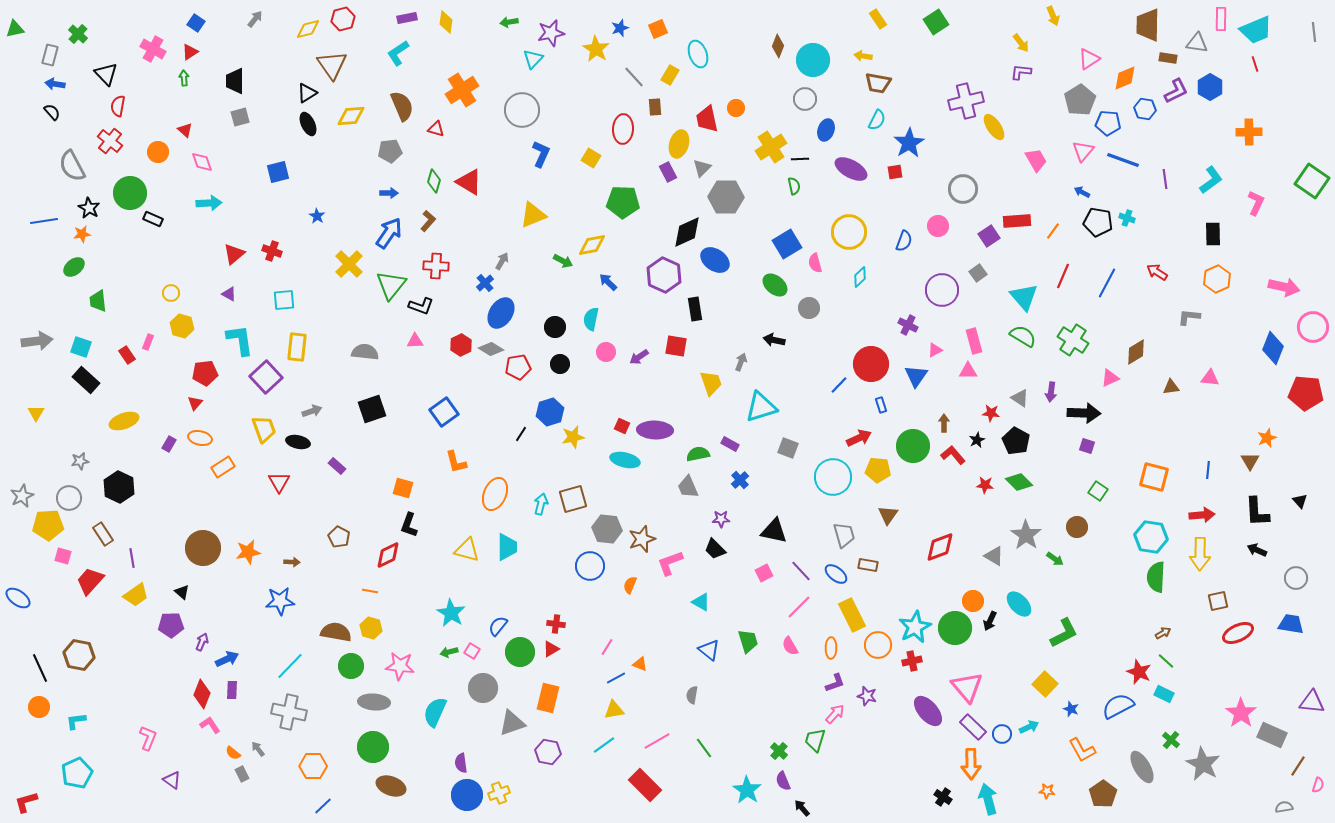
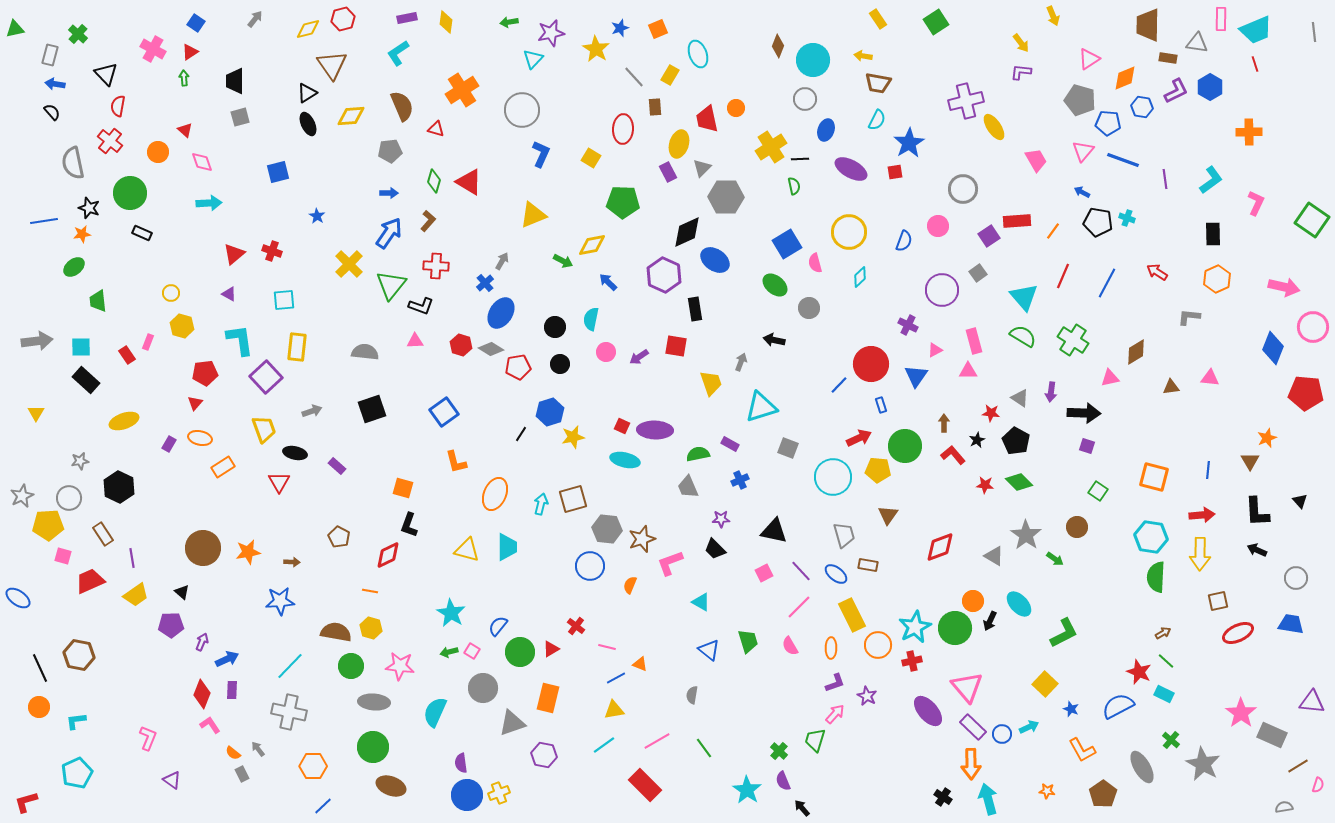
gray pentagon at (1080, 100): rotated 24 degrees counterclockwise
blue hexagon at (1145, 109): moved 3 px left, 2 px up
gray semicircle at (72, 166): moved 1 px right, 3 px up; rotated 16 degrees clockwise
green square at (1312, 181): moved 39 px down
black star at (89, 208): rotated 10 degrees counterclockwise
black rectangle at (153, 219): moved 11 px left, 14 px down
red hexagon at (461, 345): rotated 15 degrees counterclockwise
cyan square at (81, 347): rotated 20 degrees counterclockwise
pink triangle at (1110, 378): rotated 12 degrees clockwise
black ellipse at (298, 442): moved 3 px left, 11 px down
green circle at (913, 446): moved 8 px left
blue cross at (740, 480): rotated 18 degrees clockwise
red trapezoid at (90, 581): rotated 24 degrees clockwise
red cross at (556, 624): moved 20 px right, 2 px down; rotated 30 degrees clockwise
pink line at (607, 647): rotated 72 degrees clockwise
purple star at (867, 696): rotated 12 degrees clockwise
purple hexagon at (548, 752): moved 4 px left, 3 px down
brown line at (1298, 766): rotated 25 degrees clockwise
